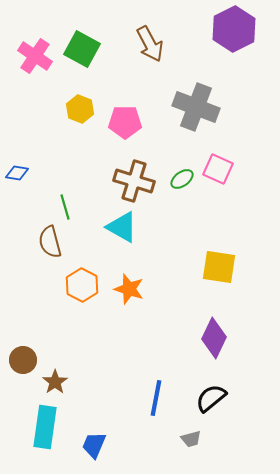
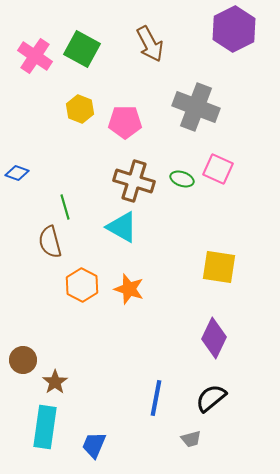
blue diamond: rotated 10 degrees clockwise
green ellipse: rotated 55 degrees clockwise
